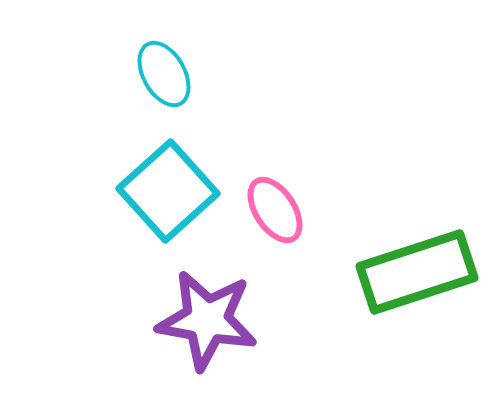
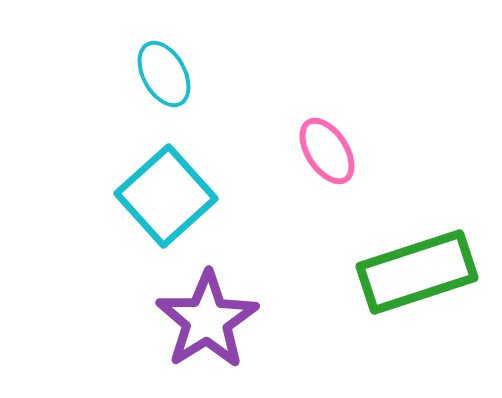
cyan square: moved 2 px left, 5 px down
pink ellipse: moved 52 px right, 59 px up
purple star: rotated 30 degrees clockwise
